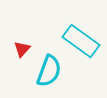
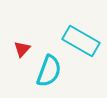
cyan rectangle: rotated 6 degrees counterclockwise
